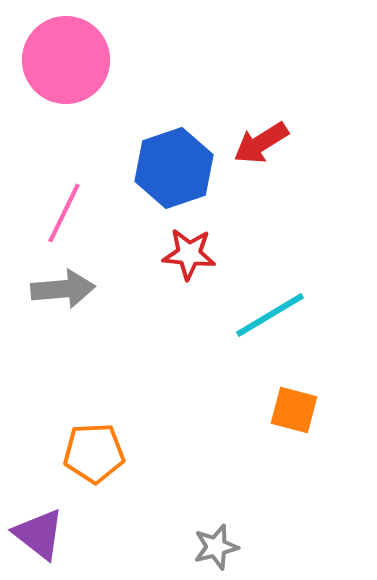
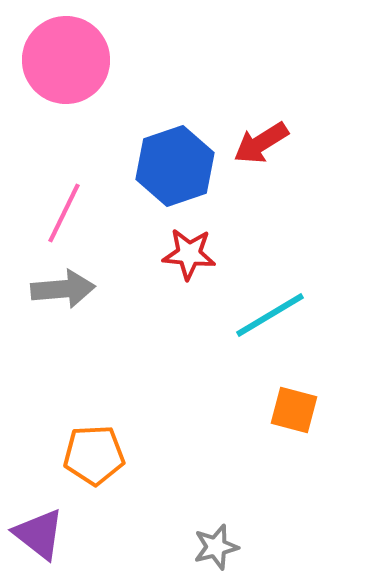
blue hexagon: moved 1 px right, 2 px up
orange pentagon: moved 2 px down
